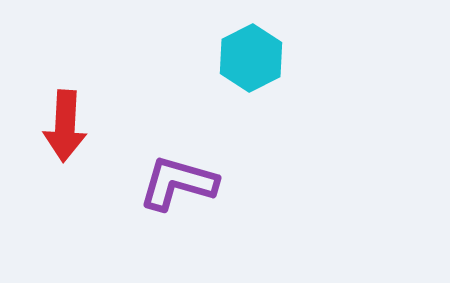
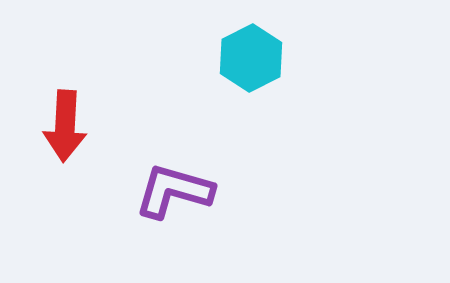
purple L-shape: moved 4 px left, 8 px down
